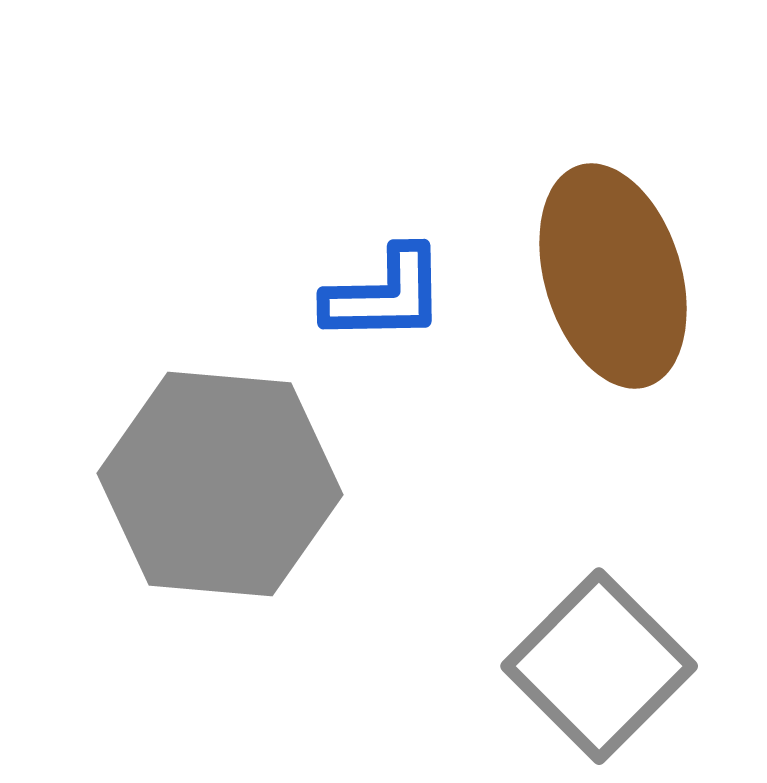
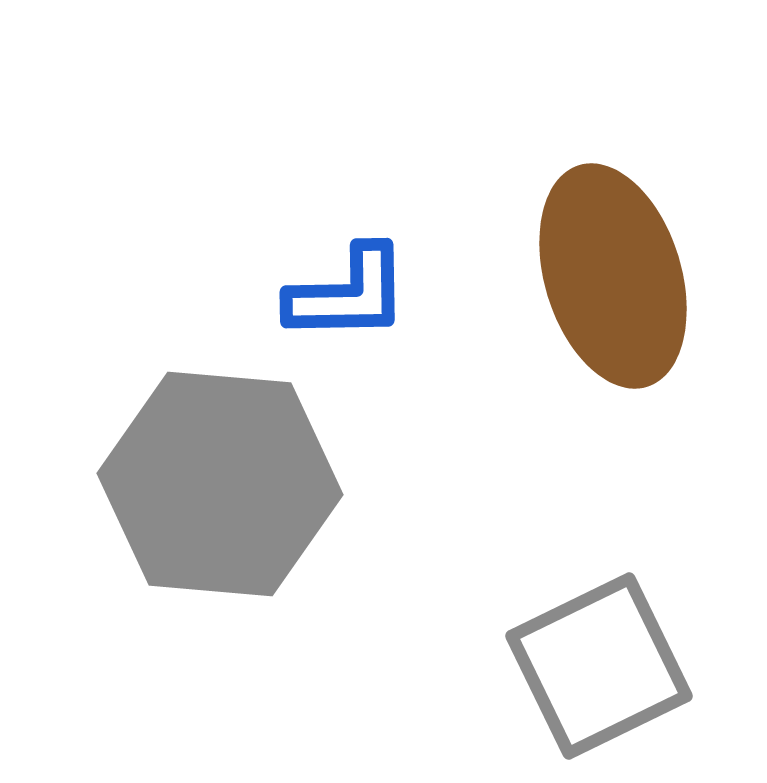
blue L-shape: moved 37 px left, 1 px up
gray square: rotated 19 degrees clockwise
